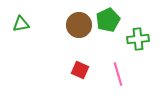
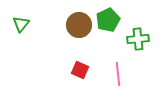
green triangle: rotated 42 degrees counterclockwise
pink line: rotated 10 degrees clockwise
